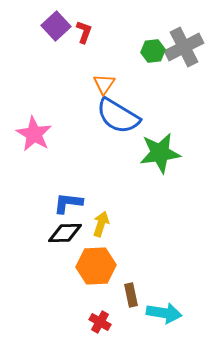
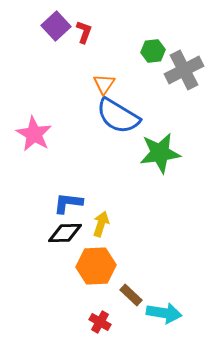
gray cross: moved 23 px down
brown rectangle: rotated 35 degrees counterclockwise
